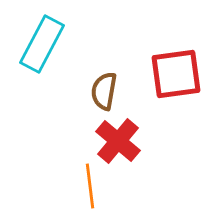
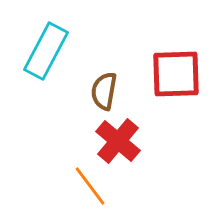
cyan rectangle: moved 4 px right, 7 px down
red square: rotated 6 degrees clockwise
orange line: rotated 30 degrees counterclockwise
